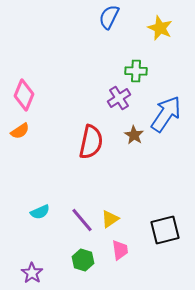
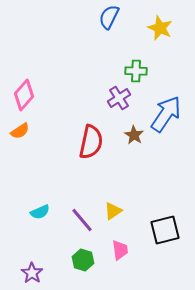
pink diamond: rotated 20 degrees clockwise
yellow triangle: moved 3 px right, 8 px up
